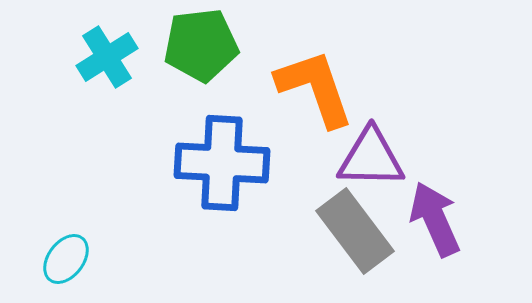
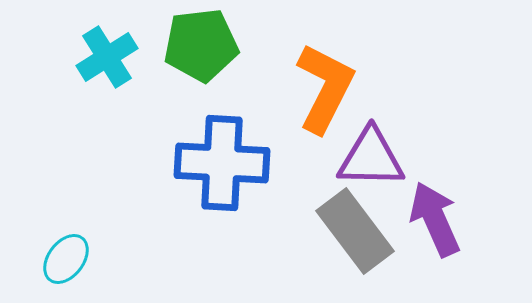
orange L-shape: moved 10 px right; rotated 46 degrees clockwise
